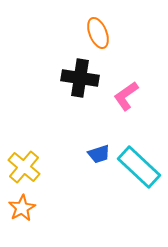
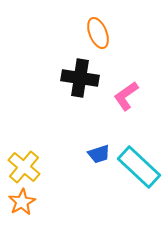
orange star: moved 6 px up
